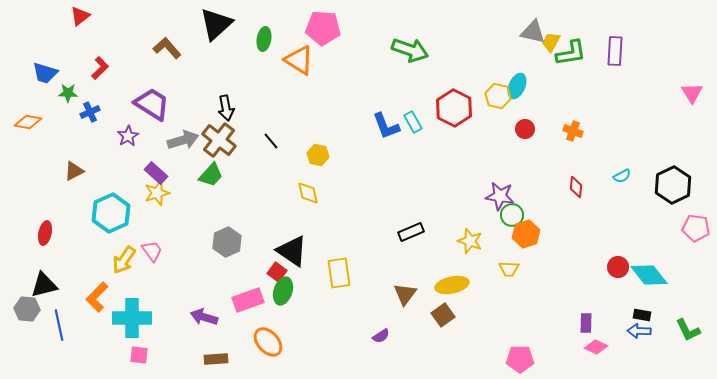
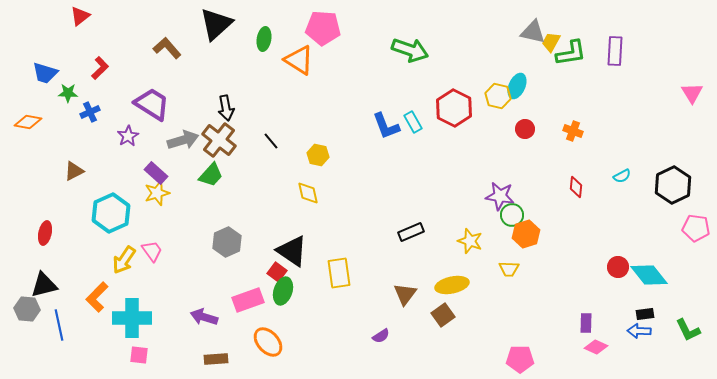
black rectangle at (642, 315): moved 3 px right, 1 px up; rotated 18 degrees counterclockwise
